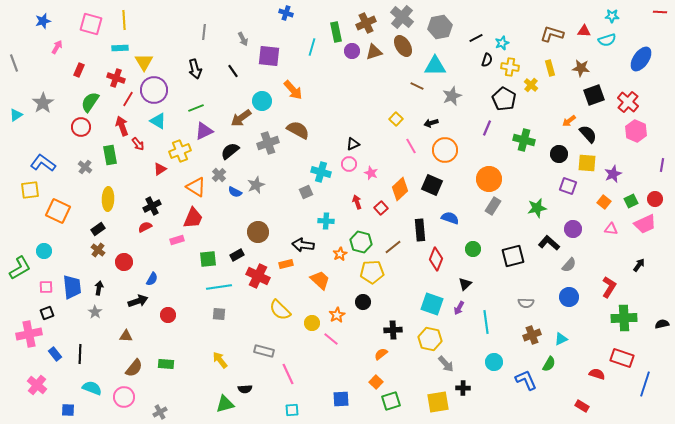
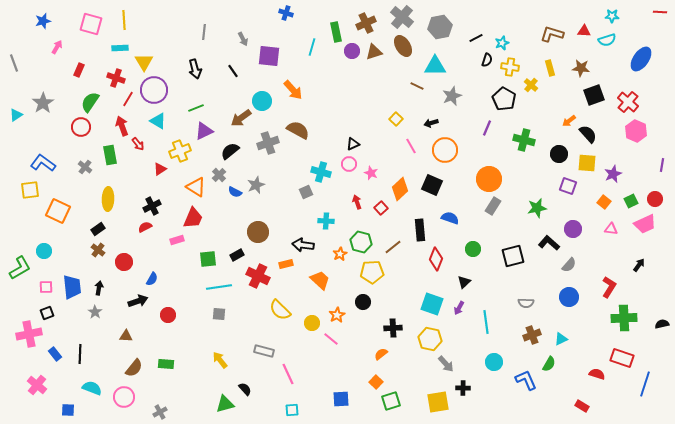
black triangle at (465, 284): moved 1 px left, 2 px up
black cross at (393, 330): moved 2 px up
black semicircle at (245, 389): rotated 128 degrees counterclockwise
